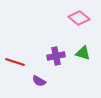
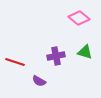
green triangle: moved 2 px right, 1 px up
